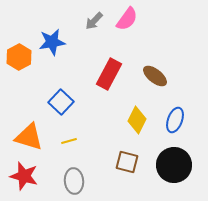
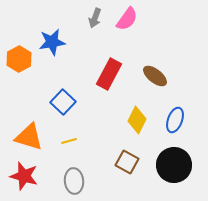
gray arrow: moved 1 px right, 3 px up; rotated 24 degrees counterclockwise
orange hexagon: moved 2 px down
blue square: moved 2 px right
brown square: rotated 15 degrees clockwise
